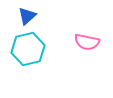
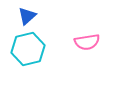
pink semicircle: rotated 20 degrees counterclockwise
